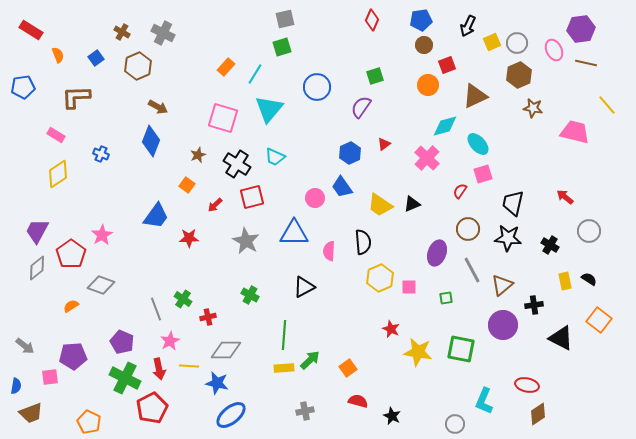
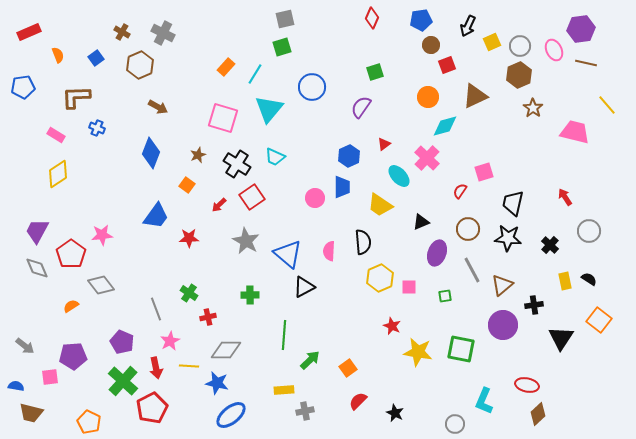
red diamond at (372, 20): moved 2 px up
red rectangle at (31, 30): moved 2 px left, 2 px down; rotated 55 degrees counterclockwise
gray circle at (517, 43): moved 3 px right, 3 px down
brown circle at (424, 45): moved 7 px right
brown hexagon at (138, 66): moved 2 px right, 1 px up
green square at (375, 76): moved 4 px up
orange circle at (428, 85): moved 12 px down
blue circle at (317, 87): moved 5 px left
brown star at (533, 108): rotated 24 degrees clockwise
blue diamond at (151, 141): moved 12 px down
cyan ellipse at (478, 144): moved 79 px left, 32 px down
blue hexagon at (350, 153): moved 1 px left, 3 px down
blue cross at (101, 154): moved 4 px left, 26 px up
pink square at (483, 174): moved 1 px right, 2 px up
blue trapezoid at (342, 187): rotated 145 degrees counterclockwise
red square at (252, 197): rotated 20 degrees counterclockwise
red arrow at (565, 197): rotated 18 degrees clockwise
black triangle at (412, 204): moved 9 px right, 18 px down
red arrow at (215, 205): moved 4 px right
blue triangle at (294, 233): moved 6 px left, 21 px down; rotated 40 degrees clockwise
pink star at (102, 235): rotated 25 degrees clockwise
black cross at (550, 245): rotated 12 degrees clockwise
gray diamond at (37, 268): rotated 75 degrees counterclockwise
gray diamond at (101, 285): rotated 32 degrees clockwise
green cross at (250, 295): rotated 30 degrees counterclockwise
green square at (446, 298): moved 1 px left, 2 px up
green cross at (183, 299): moved 6 px right, 6 px up
red star at (391, 329): moved 1 px right, 3 px up
black triangle at (561, 338): rotated 36 degrees clockwise
yellow rectangle at (284, 368): moved 22 px down
red arrow at (159, 369): moved 3 px left, 1 px up
green cross at (125, 378): moved 2 px left, 3 px down; rotated 16 degrees clockwise
blue semicircle at (16, 386): rotated 91 degrees counterclockwise
red semicircle at (358, 401): rotated 60 degrees counterclockwise
brown trapezoid at (31, 413): rotated 35 degrees clockwise
brown diamond at (538, 414): rotated 10 degrees counterclockwise
black star at (392, 416): moved 3 px right, 3 px up
